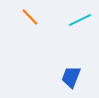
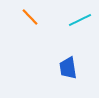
blue trapezoid: moved 3 px left, 9 px up; rotated 30 degrees counterclockwise
